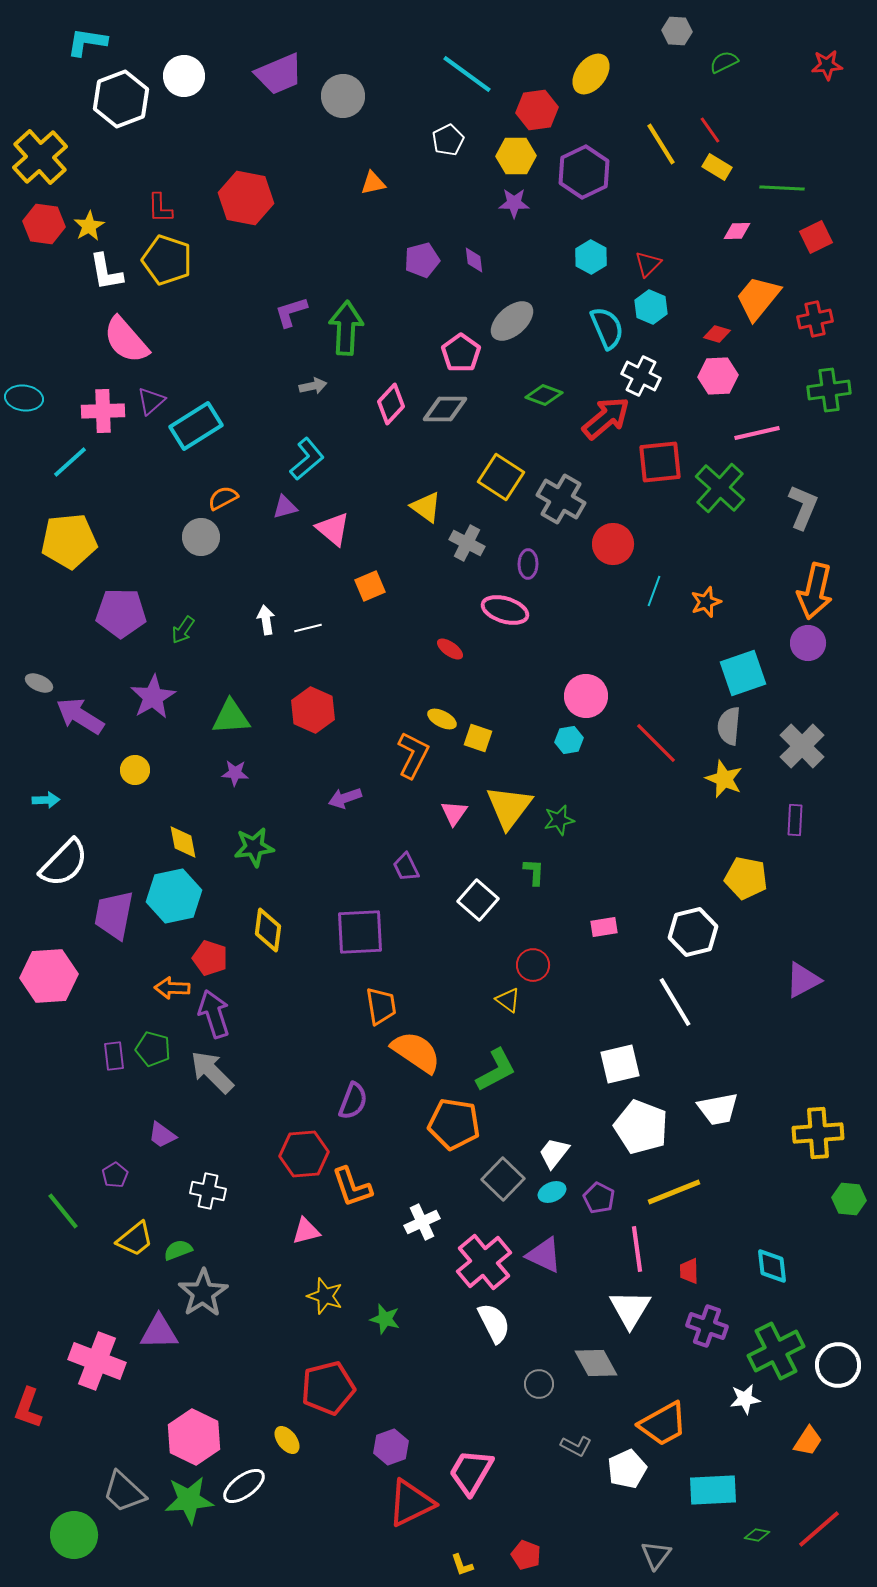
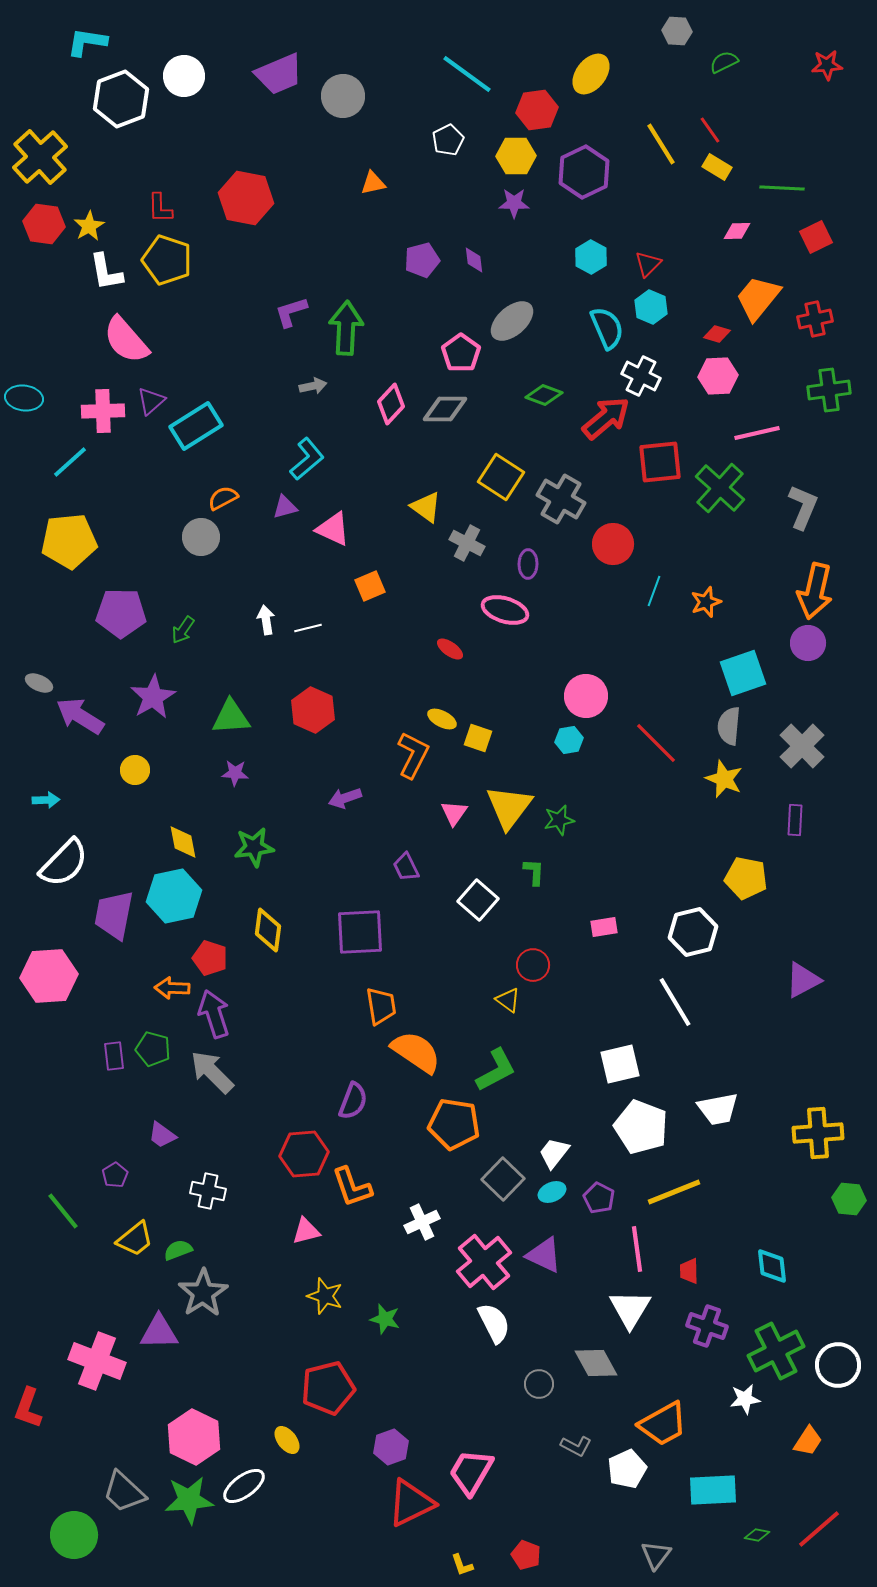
pink triangle at (333, 529): rotated 15 degrees counterclockwise
